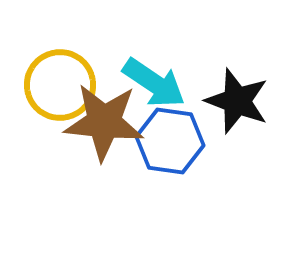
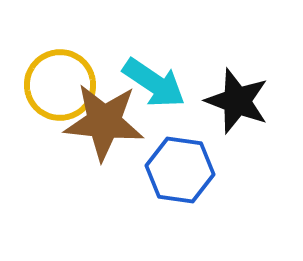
blue hexagon: moved 10 px right, 29 px down
